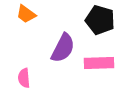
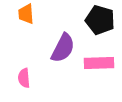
orange trapezoid: rotated 50 degrees clockwise
